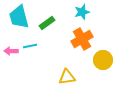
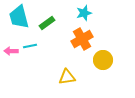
cyan star: moved 2 px right, 1 px down
